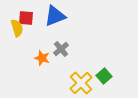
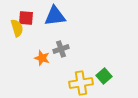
blue triangle: rotated 15 degrees clockwise
gray cross: rotated 21 degrees clockwise
yellow cross: rotated 35 degrees clockwise
